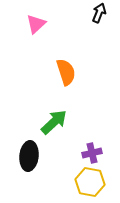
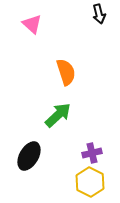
black arrow: moved 1 px down; rotated 144 degrees clockwise
pink triangle: moved 4 px left; rotated 35 degrees counterclockwise
green arrow: moved 4 px right, 7 px up
black ellipse: rotated 24 degrees clockwise
yellow hexagon: rotated 16 degrees clockwise
